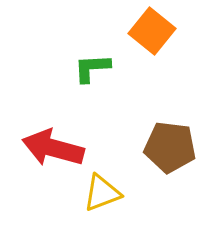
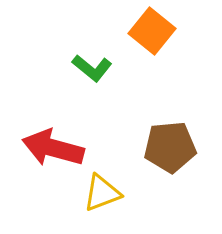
green L-shape: rotated 138 degrees counterclockwise
brown pentagon: rotated 12 degrees counterclockwise
